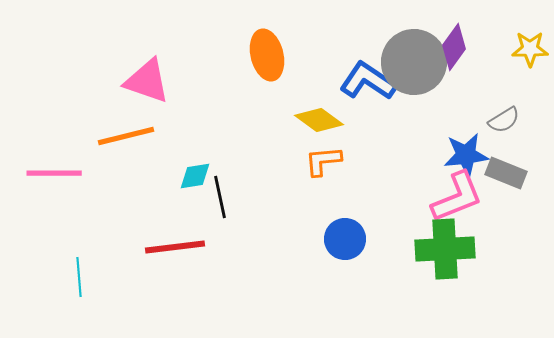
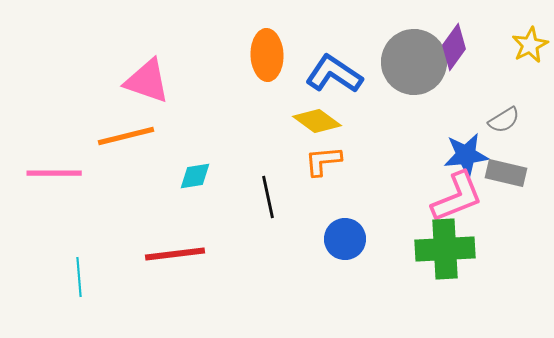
yellow star: moved 4 px up; rotated 27 degrees counterclockwise
orange ellipse: rotated 12 degrees clockwise
blue L-shape: moved 34 px left, 7 px up
yellow diamond: moved 2 px left, 1 px down
gray rectangle: rotated 9 degrees counterclockwise
black line: moved 48 px right
red line: moved 7 px down
